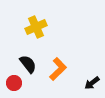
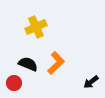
black semicircle: rotated 30 degrees counterclockwise
orange L-shape: moved 2 px left, 6 px up
black arrow: moved 1 px left, 1 px up
